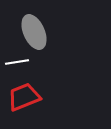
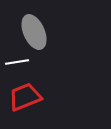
red trapezoid: moved 1 px right
